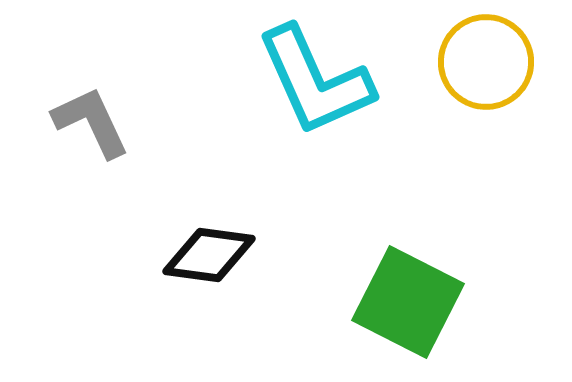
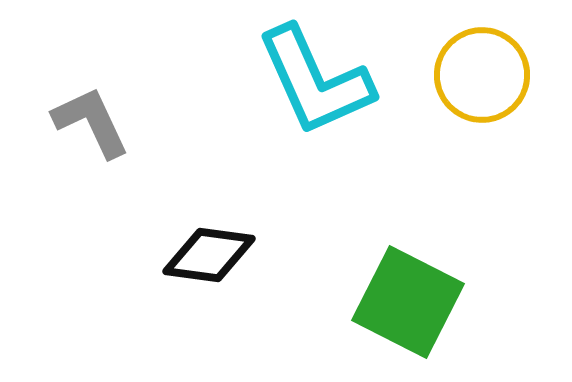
yellow circle: moved 4 px left, 13 px down
